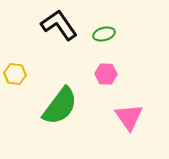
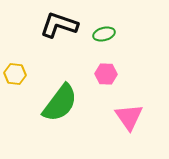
black L-shape: rotated 36 degrees counterclockwise
green semicircle: moved 3 px up
